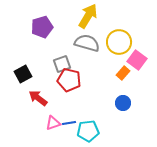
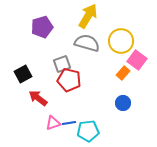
yellow circle: moved 2 px right, 1 px up
